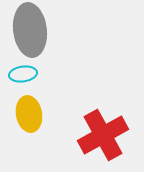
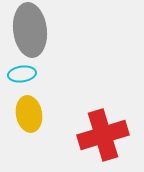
cyan ellipse: moved 1 px left
red cross: rotated 12 degrees clockwise
